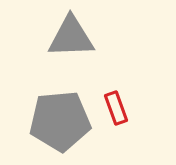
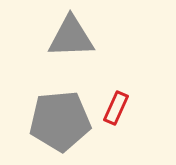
red rectangle: rotated 44 degrees clockwise
